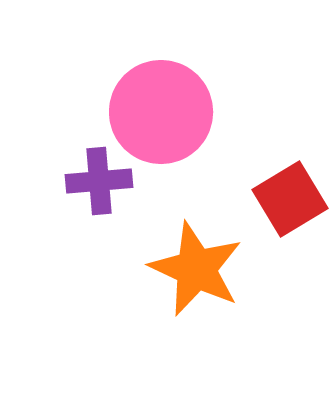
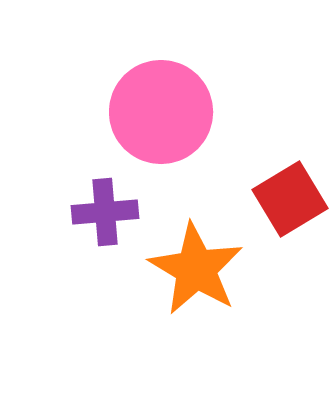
purple cross: moved 6 px right, 31 px down
orange star: rotated 6 degrees clockwise
